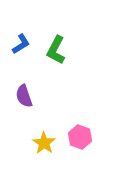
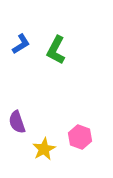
purple semicircle: moved 7 px left, 26 px down
yellow star: moved 6 px down; rotated 10 degrees clockwise
